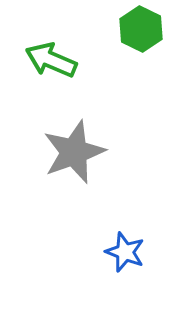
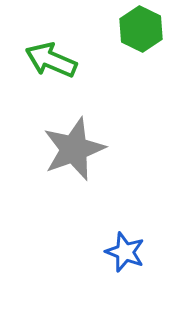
gray star: moved 3 px up
